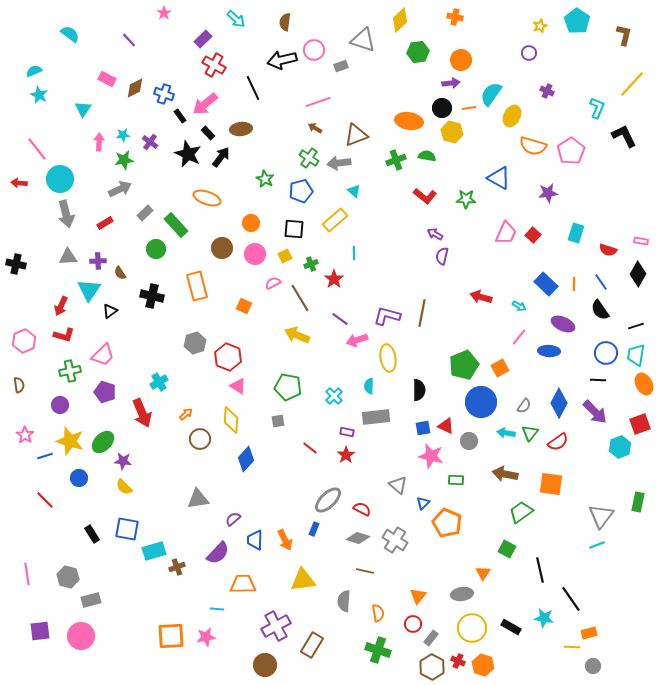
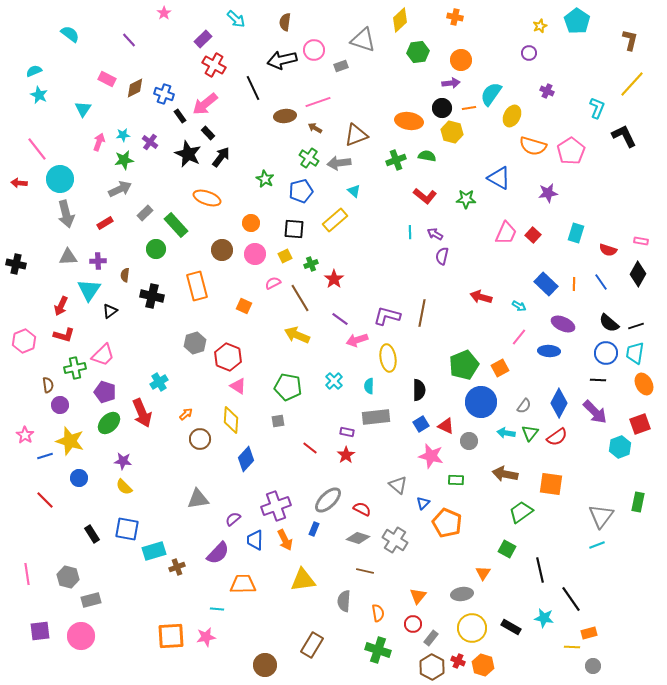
brown L-shape at (624, 35): moved 6 px right, 5 px down
brown ellipse at (241, 129): moved 44 px right, 13 px up
pink arrow at (99, 142): rotated 18 degrees clockwise
brown circle at (222, 248): moved 2 px down
cyan line at (354, 253): moved 56 px right, 21 px up
brown semicircle at (120, 273): moved 5 px right, 2 px down; rotated 40 degrees clockwise
black semicircle at (600, 310): moved 9 px right, 13 px down; rotated 15 degrees counterclockwise
cyan trapezoid at (636, 355): moved 1 px left, 2 px up
green cross at (70, 371): moved 5 px right, 3 px up
brown semicircle at (19, 385): moved 29 px right
cyan cross at (334, 396): moved 15 px up
blue square at (423, 428): moved 2 px left, 4 px up; rotated 21 degrees counterclockwise
green ellipse at (103, 442): moved 6 px right, 19 px up
red semicircle at (558, 442): moved 1 px left, 5 px up
purple cross at (276, 626): moved 120 px up; rotated 8 degrees clockwise
